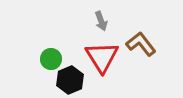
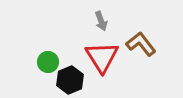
green circle: moved 3 px left, 3 px down
